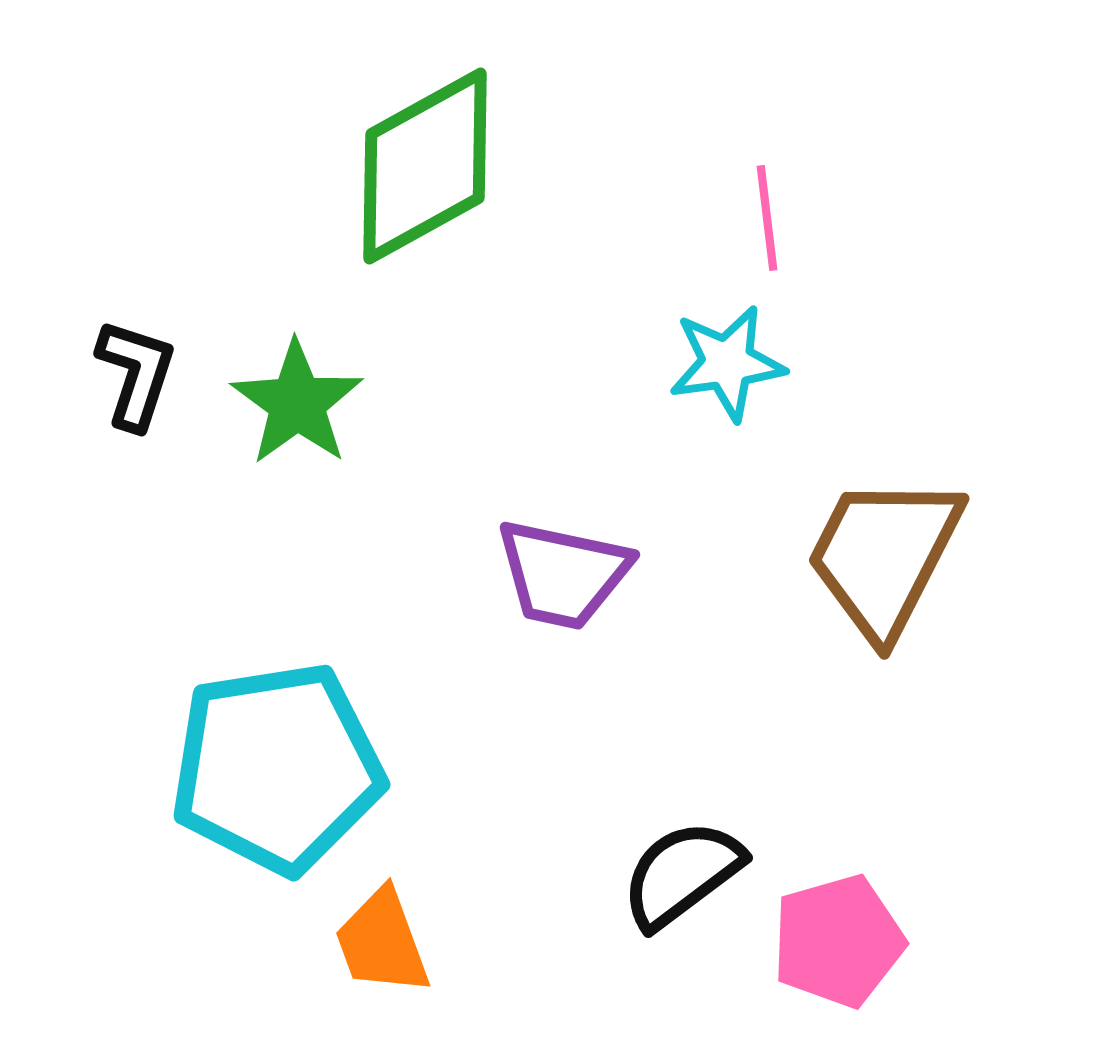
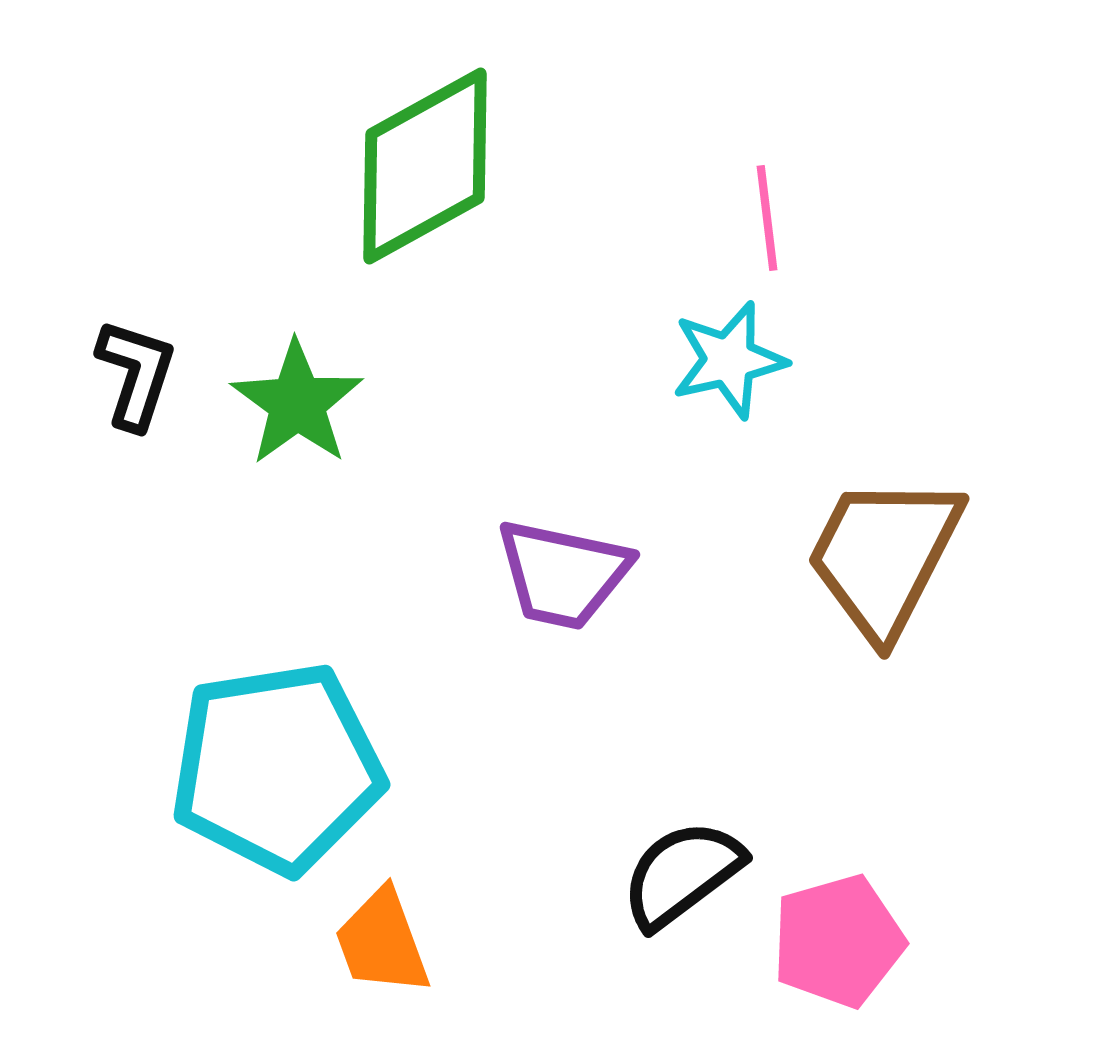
cyan star: moved 2 px right, 3 px up; rotated 5 degrees counterclockwise
